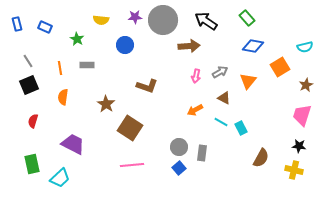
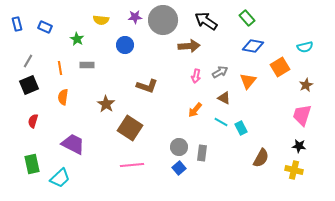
gray line at (28, 61): rotated 64 degrees clockwise
orange arrow at (195, 110): rotated 21 degrees counterclockwise
